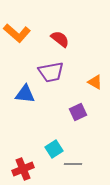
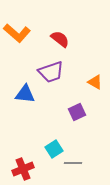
purple trapezoid: rotated 8 degrees counterclockwise
purple square: moved 1 px left
gray line: moved 1 px up
